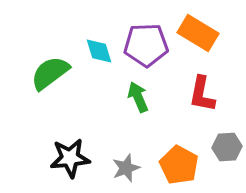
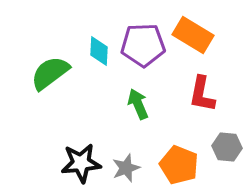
orange rectangle: moved 5 px left, 2 px down
purple pentagon: moved 3 px left
cyan diamond: rotated 20 degrees clockwise
green arrow: moved 7 px down
gray hexagon: rotated 8 degrees clockwise
black star: moved 11 px right, 5 px down
orange pentagon: rotated 6 degrees counterclockwise
